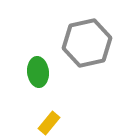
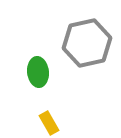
yellow rectangle: rotated 70 degrees counterclockwise
